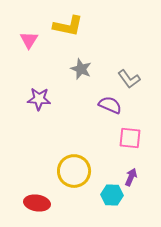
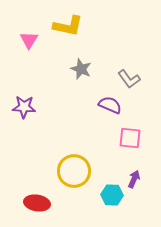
purple star: moved 15 px left, 8 px down
purple arrow: moved 3 px right, 2 px down
